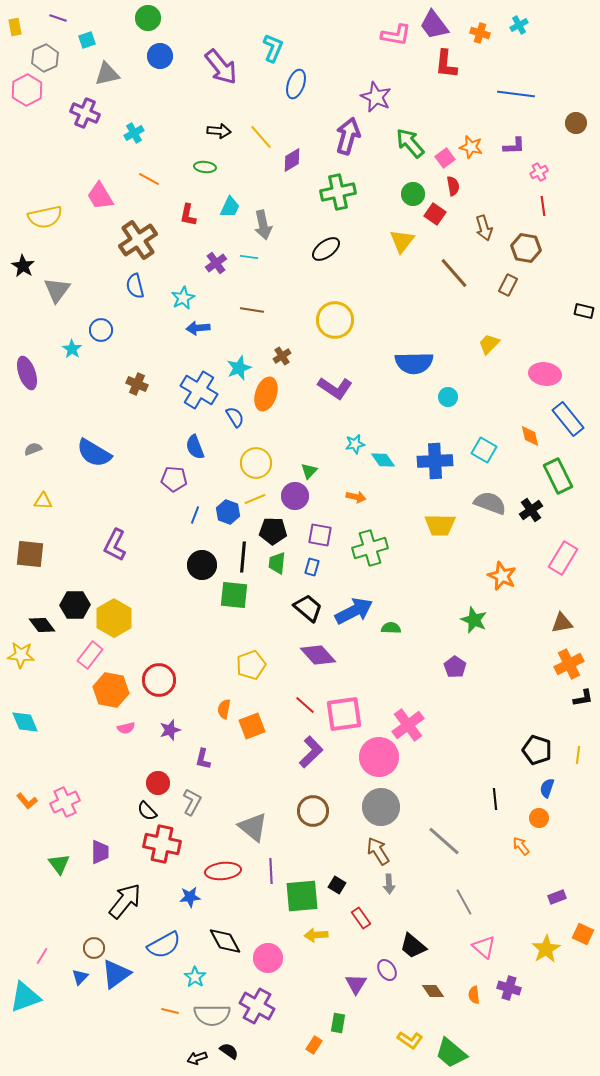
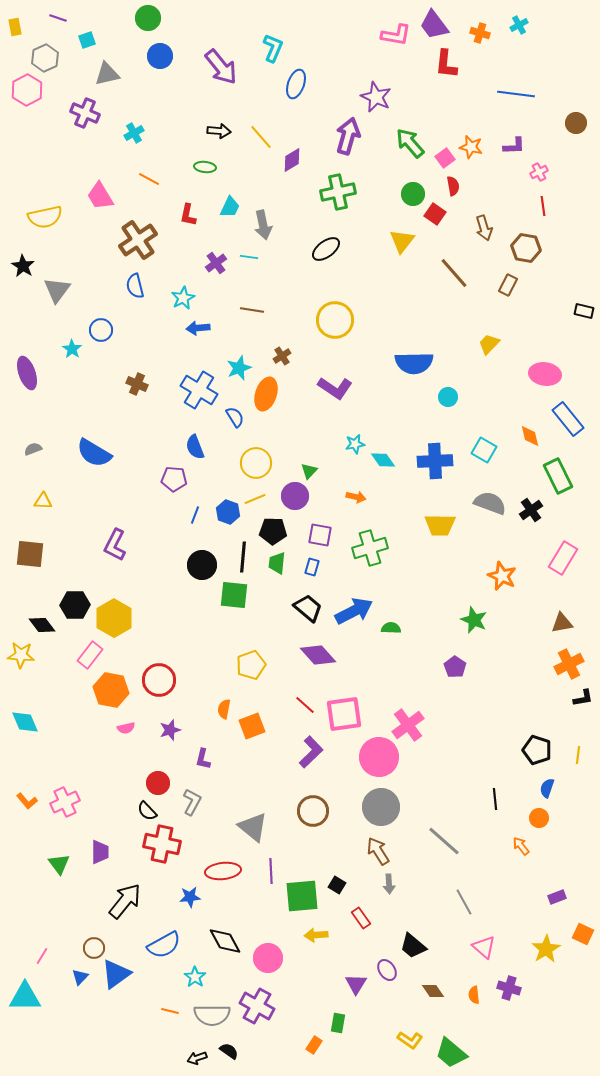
cyan triangle at (25, 997): rotated 20 degrees clockwise
